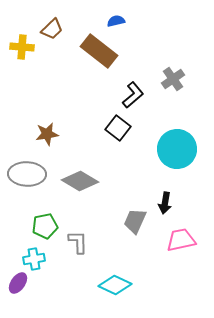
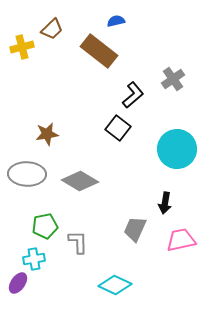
yellow cross: rotated 20 degrees counterclockwise
gray trapezoid: moved 8 px down
